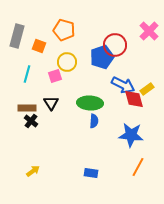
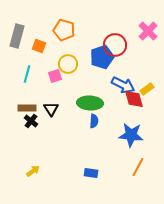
pink cross: moved 1 px left
yellow circle: moved 1 px right, 2 px down
black triangle: moved 6 px down
